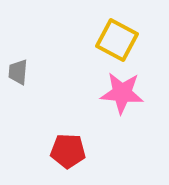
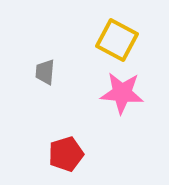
gray trapezoid: moved 27 px right
red pentagon: moved 2 px left, 3 px down; rotated 20 degrees counterclockwise
